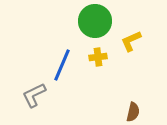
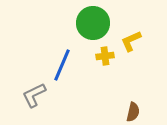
green circle: moved 2 px left, 2 px down
yellow cross: moved 7 px right, 1 px up
